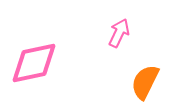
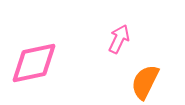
pink arrow: moved 6 px down
